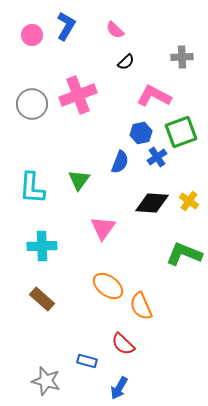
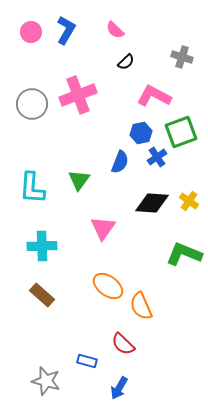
blue L-shape: moved 4 px down
pink circle: moved 1 px left, 3 px up
gray cross: rotated 20 degrees clockwise
brown rectangle: moved 4 px up
